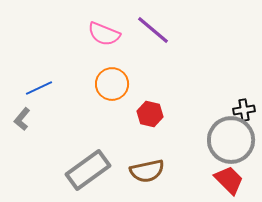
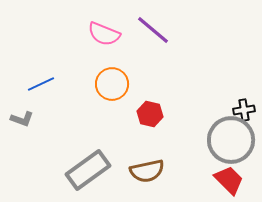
blue line: moved 2 px right, 4 px up
gray L-shape: rotated 110 degrees counterclockwise
